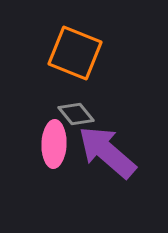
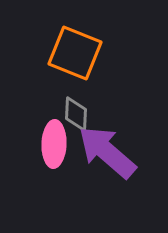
gray diamond: rotated 42 degrees clockwise
